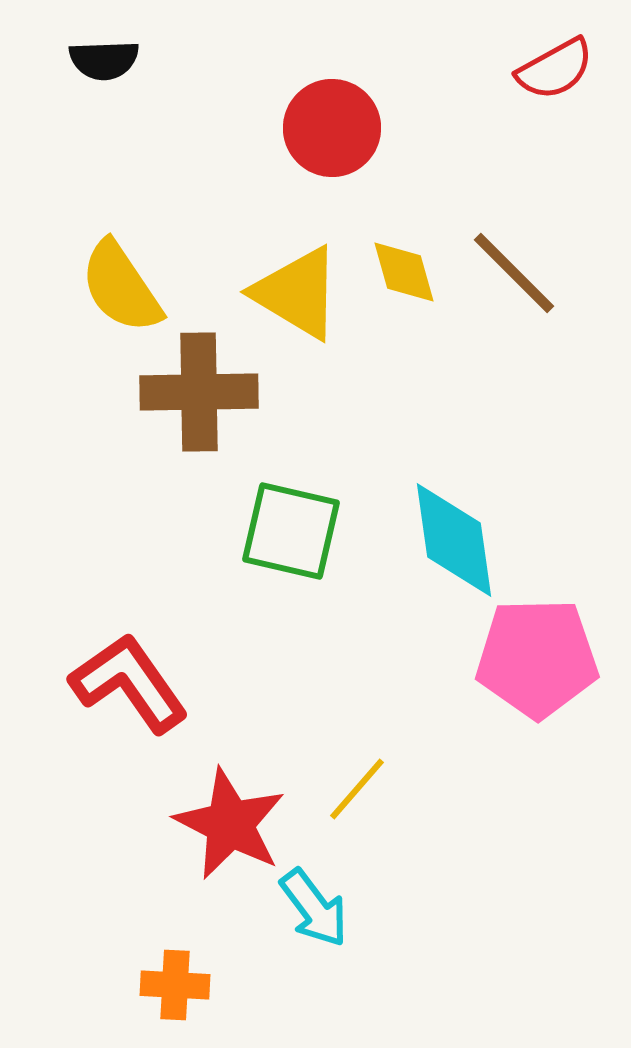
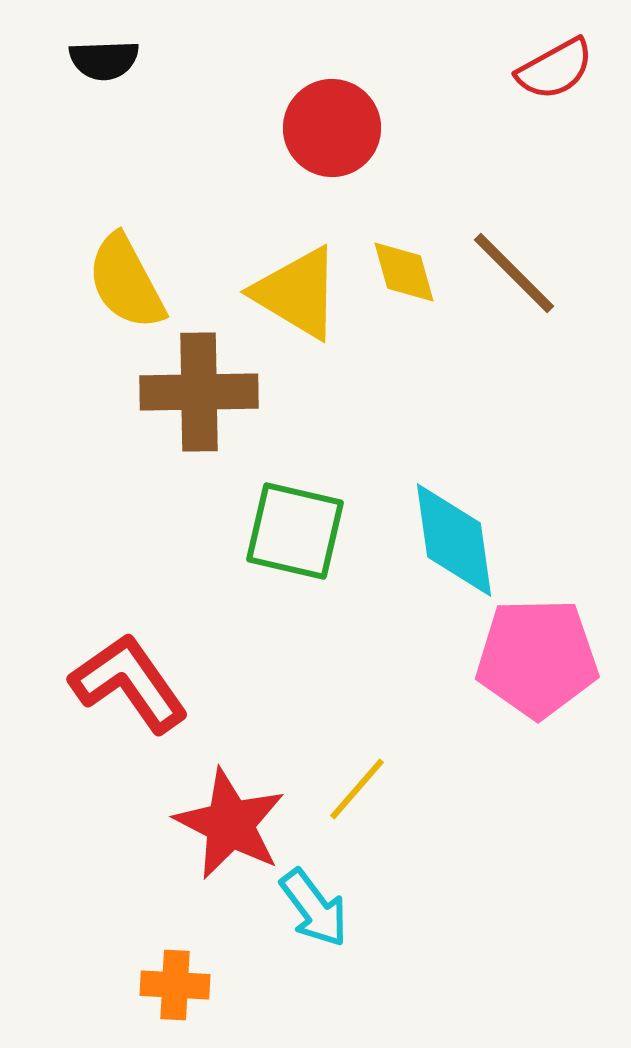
yellow semicircle: moved 5 px right, 5 px up; rotated 6 degrees clockwise
green square: moved 4 px right
